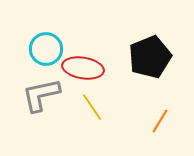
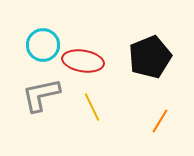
cyan circle: moved 3 px left, 4 px up
red ellipse: moved 7 px up
yellow line: rotated 8 degrees clockwise
